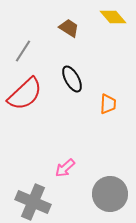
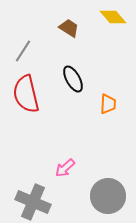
black ellipse: moved 1 px right
red semicircle: moved 1 px right; rotated 120 degrees clockwise
gray circle: moved 2 px left, 2 px down
